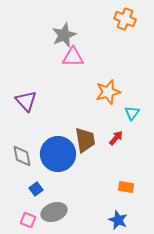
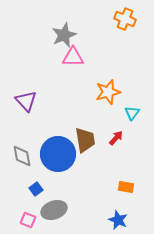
gray ellipse: moved 2 px up
